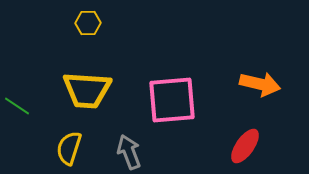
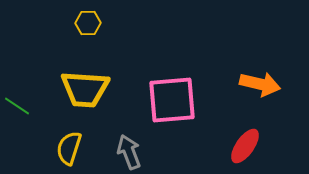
yellow trapezoid: moved 2 px left, 1 px up
